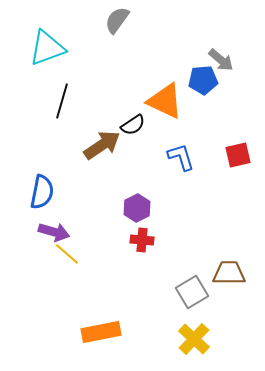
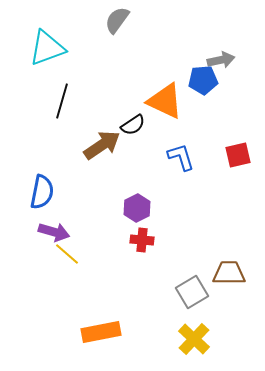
gray arrow: rotated 52 degrees counterclockwise
